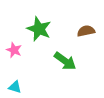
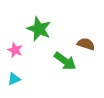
brown semicircle: moved 13 px down; rotated 30 degrees clockwise
pink star: moved 1 px right
cyan triangle: moved 1 px left, 8 px up; rotated 40 degrees counterclockwise
